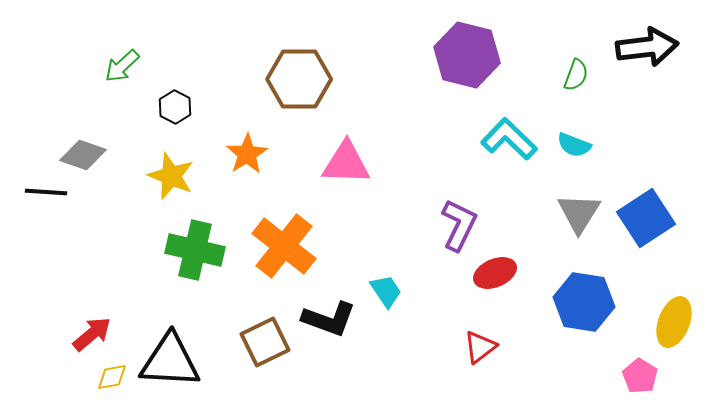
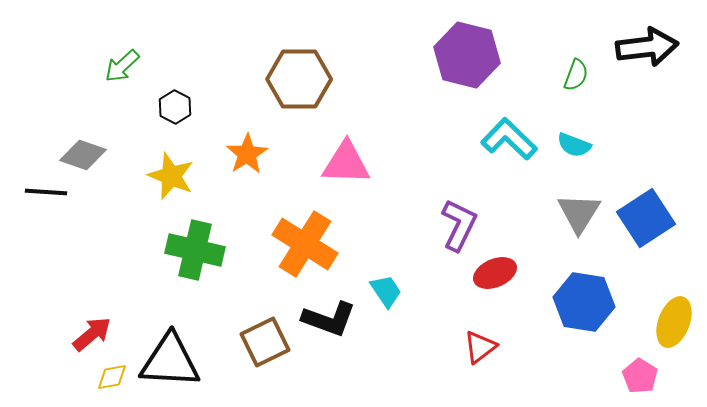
orange cross: moved 21 px right, 2 px up; rotated 6 degrees counterclockwise
